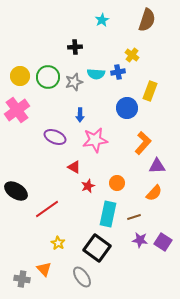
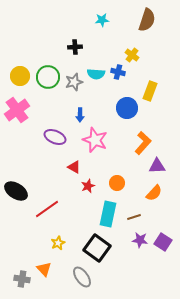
cyan star: rotated 24 degrees clockwise
blue cross: rotated 24 degrees clockwise
pink star: rotated 30 degrees clockwise
yellow star: rotated 16 degrees clockwise
